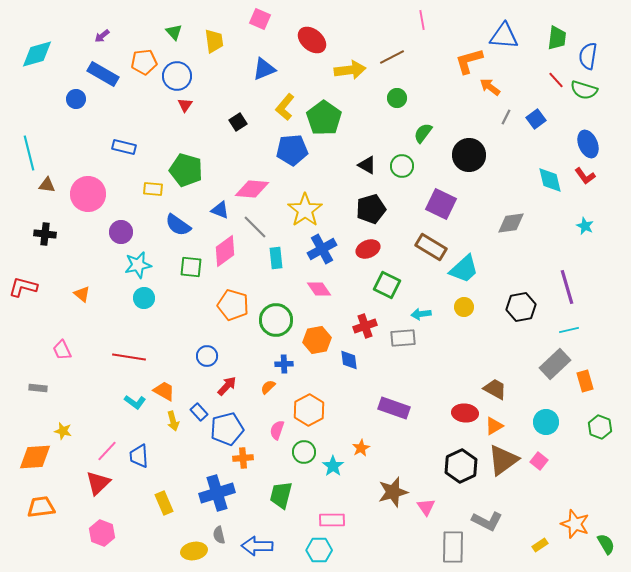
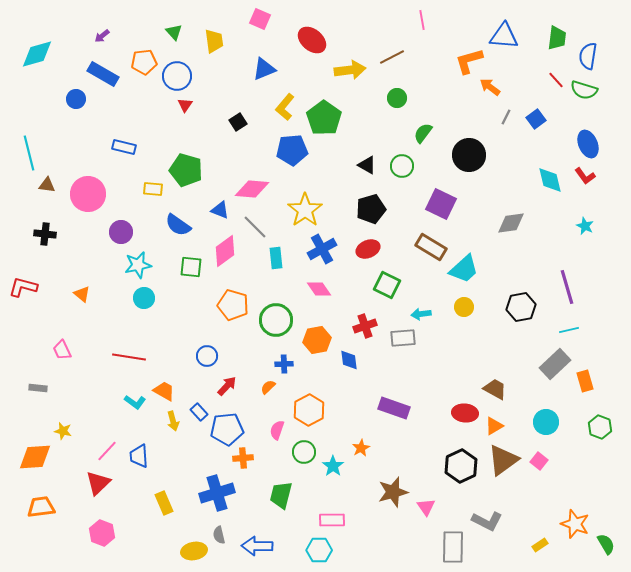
blue pentagon at (227, 429): rotated 8 degrees clockwise
